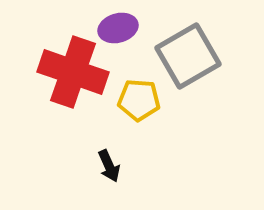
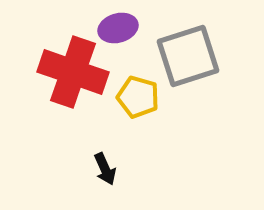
gray square: rotated 12 degrees clockwise
yellow pentagon: moved 1 px left, 3 px up; rotated 12 degrees clockwise
black arrow: moved 4 px left, 3 px down
